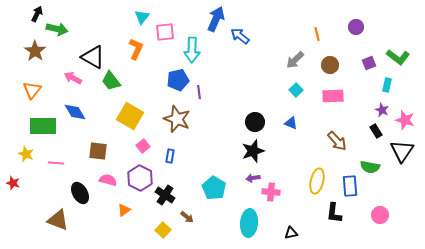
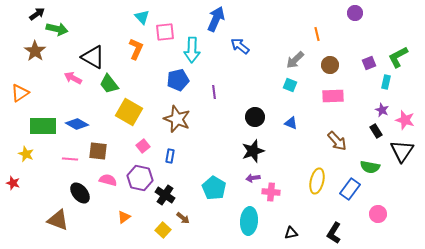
black arrow at (37, 14): rotated 28 degrees clockwise
cyan triangle at (142, 17): rotated 21 degrees counterclockwise
purple circle at (356, 27): moved 1 px left, 14 px up
blue arrow at (240, 36): moved 10 px down
green L-shape at (398, 57): rotated 115 degrees clockwise
green trapezoid at (111, 81): moved 2 px left, 3 px down
cyan rectangle at (387, 85): moved 1 px left, 3 px up
orange triangle at (32, 90): moved 12 px left, 3 px down; rotated 18 degrees clockwise
cyan square at (296, 90): moved 6 px left, 5 px up; rotated 24 degrees counterclockwise
purple line at (199, 92): moved 15 px right
blue diamond at (75, 112): moved 2 px right, 12 px down; rotated 30 degrees counterclockwise
yellow square at (130, 116): moved 1 px left, 4 px up
black circle at (255, 122): moved 5 px up
pink line at (56, 163): moved 14 px right, 4 px up
purple hexagon at (140, 178): rotated 15 degrees counterclockwise
blue rectangle at (350, 186): moved 3 px down; rotated 40 degrees clockwise
black ellipse at (80, 193): rotated 10 degrees counterclockwise
orange triangle at (124, 210): moved 7 px down
black L-shape at (334, 213): moved 20 px down; rotated 25 degrees clockwise
pink circle at (380, 215): moved 2 px left, 1 px up
brown arrow at (187, 217): moved 4 px left, 1 px down
cyan ellipse at (249, 223): moved 2 px up
